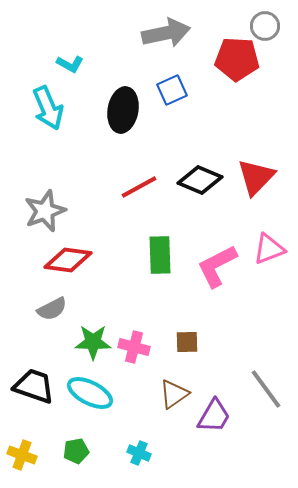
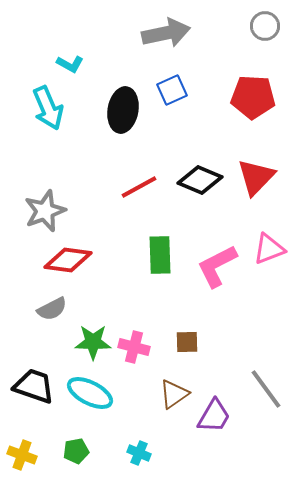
red pentagon: moved 16 px right, 38 px down
